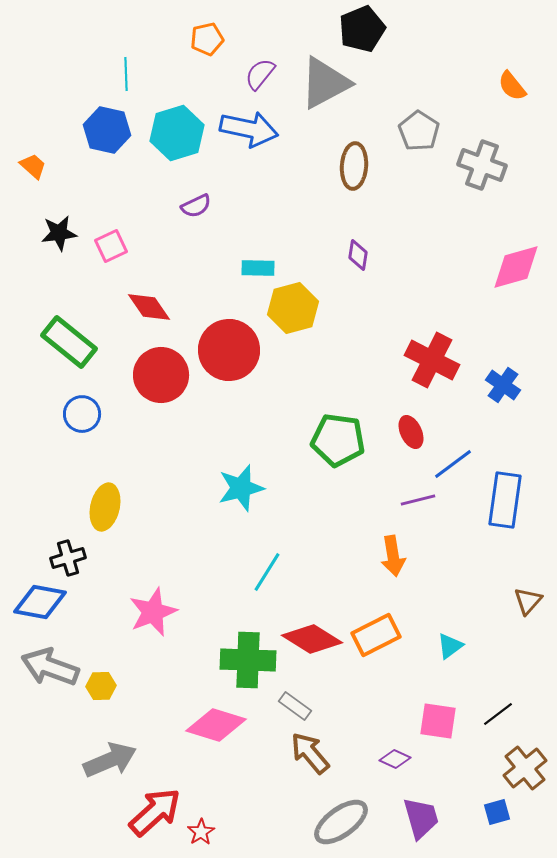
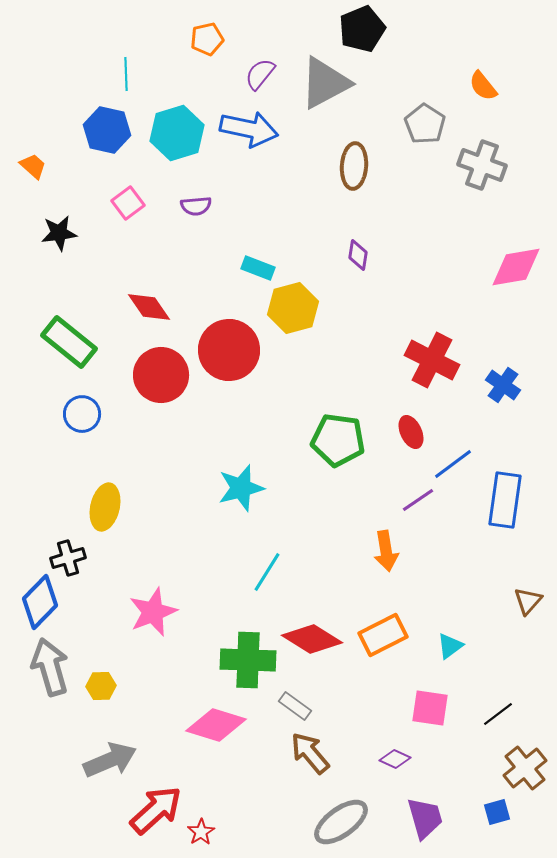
orange semicircle at (512, 86): moved 29 px left
gray pentagon at (419, 131): moved 6 px right, 7 px up
purple semicircle at (196, 206): rotated 20 degrees clockwise
pink square at (111, 246): moved 17 px right, 43 px up; rotated 12 degrees counterclockwise
pink diamond at (516, 267): rotated 6 degrees clockwise
cyan rectangle at (258, 268): rotated 20 degrees clockwise
purple line at (418, 500): rotated 20 degrees counterclockwise
orange arrow at (393, 556): moved 7 px left, 5 px up
blue diamond at (40, 602): rotated 56 degrees counterclockwise
orange rectangle at (376, 635): moved 7 px right
gray arrow at (50, 667): rotated 54 degrees clockwise
pink square at (438, 721): moved 8 px left, 13 px up
red arrow at (155, 812): moved 1 px right, 2 px up
purple trapezoid at (421, 818): moved 4 px right
